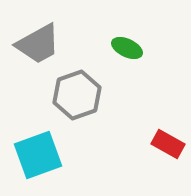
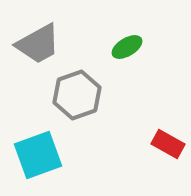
green ellipse: moved 1 px up; rotated 56 degrees counterclockwise
